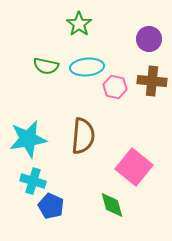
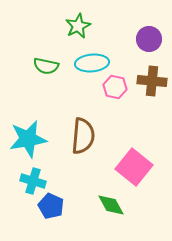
green star: moved 1 px left, 2 px down; rotated 10 degrees clockwise
cyan ellipse: moved 5 px right, 4 px up
green diamond: moved 1 px left; rotated 12 degrees counterclockwise
